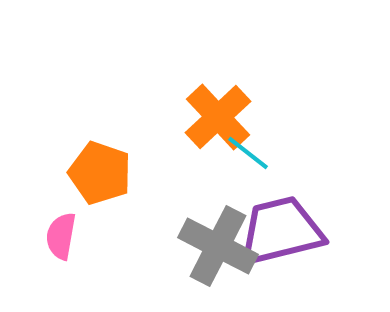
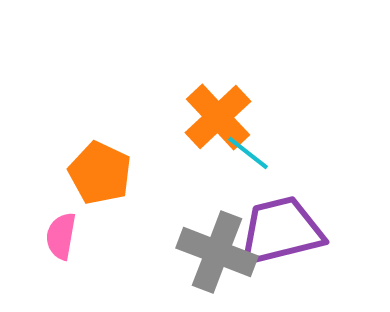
orange pentagon: rotated 6 degrees clockwise
gray cross: moved 1 px left, 6 px down; rotated 6 degrees counterclockwise
